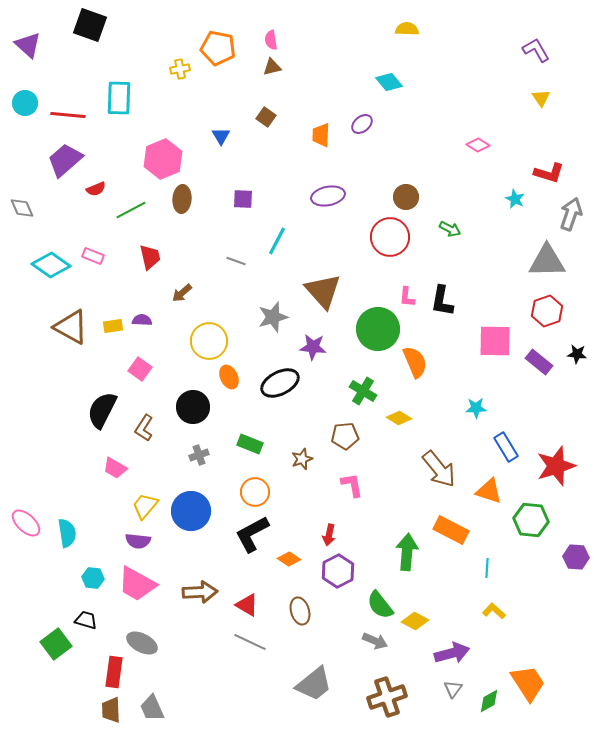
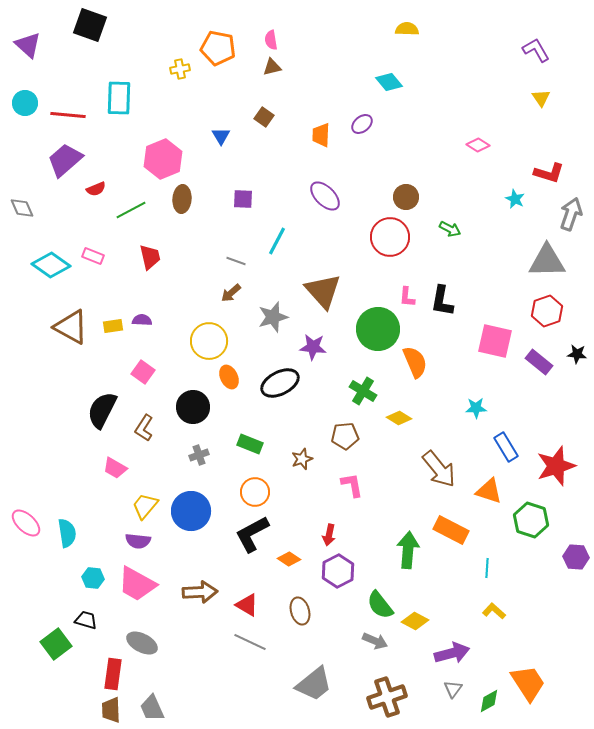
brown square at (266, 117): moved 2 px left
purple ellipse at (328, 196): moved 3 px left; rotated 56 degrees clockwise
brown arrow at (182, 293): moved 49 px right
pink square at (495, 341): rotated 12 degrees clockwise
pink square at (140, 369): moved 3 px right, 3 px down
green hexagon at (531, 520): rotated 12 degrees clockwise
green arrow at (407, 552): moved 1 px right, 2 px up
red rectangle at (114, 672): moved 1 px left, 2 px down
